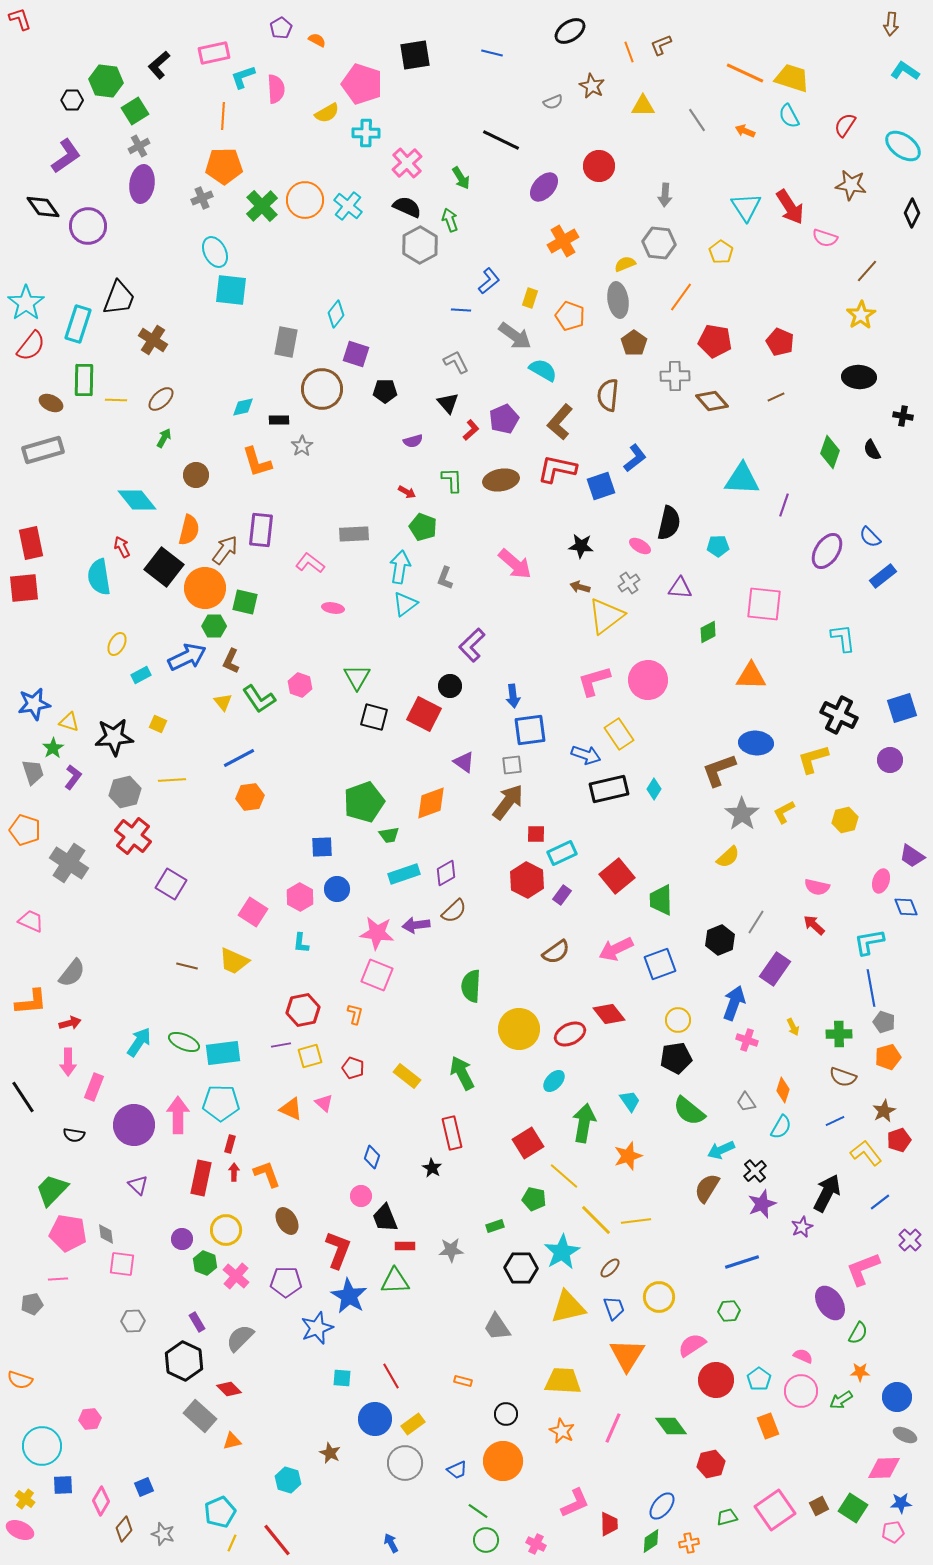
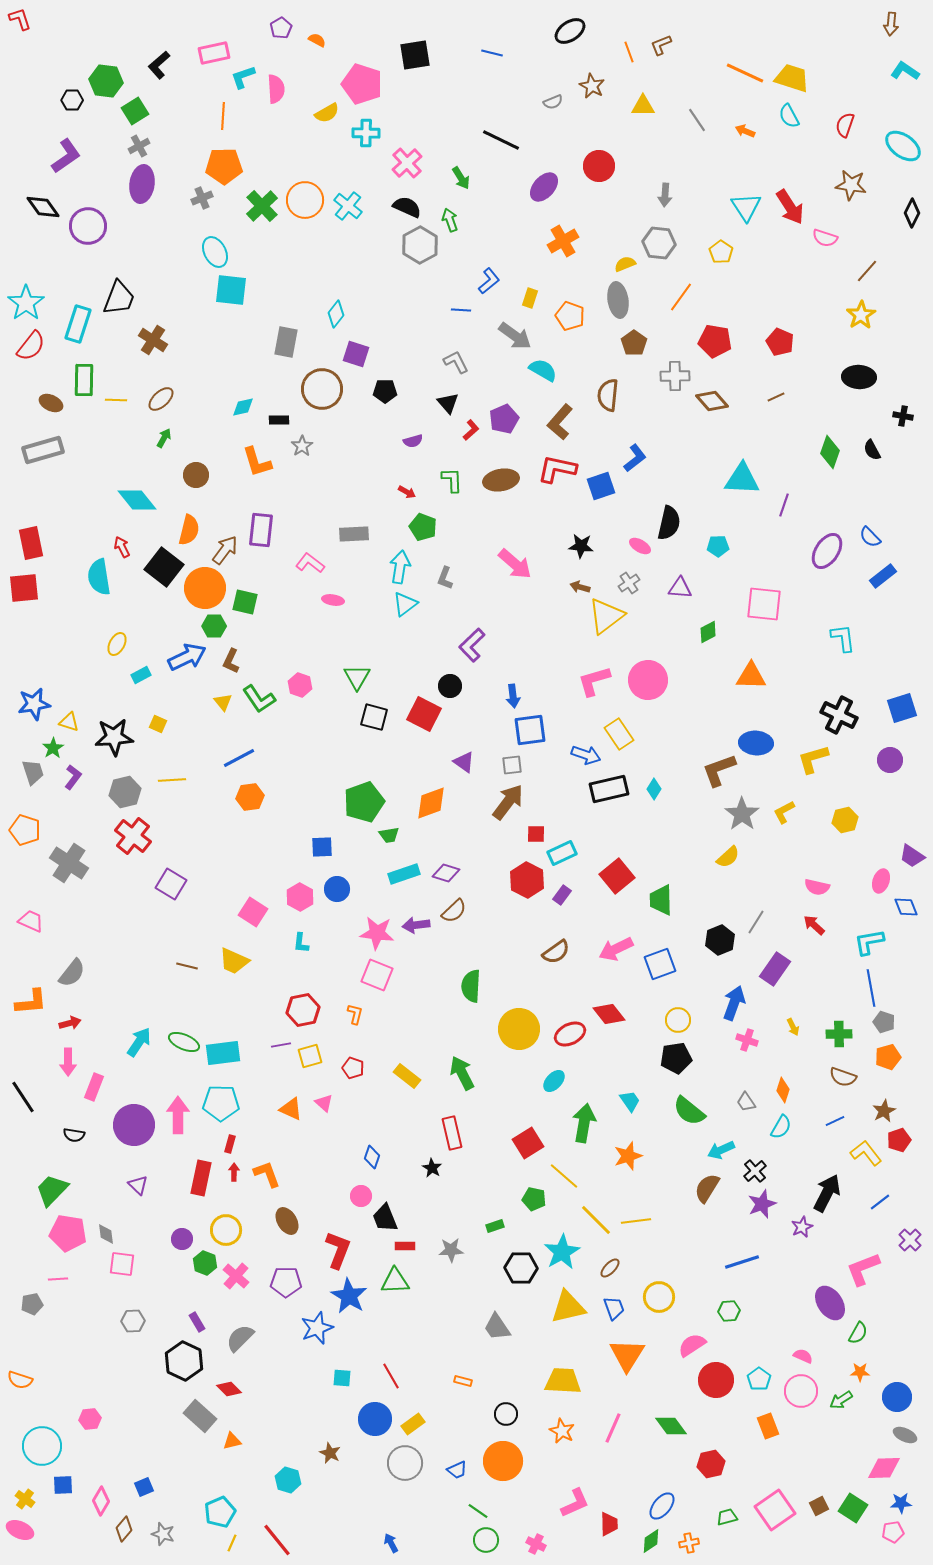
red semicircle at (845, 125): rotated 15 degrees counterclockwise
pink ellipse at (333, 608): moved 8 px up
purple diamond at (446, 873): rotated 48 degrees clockwise
